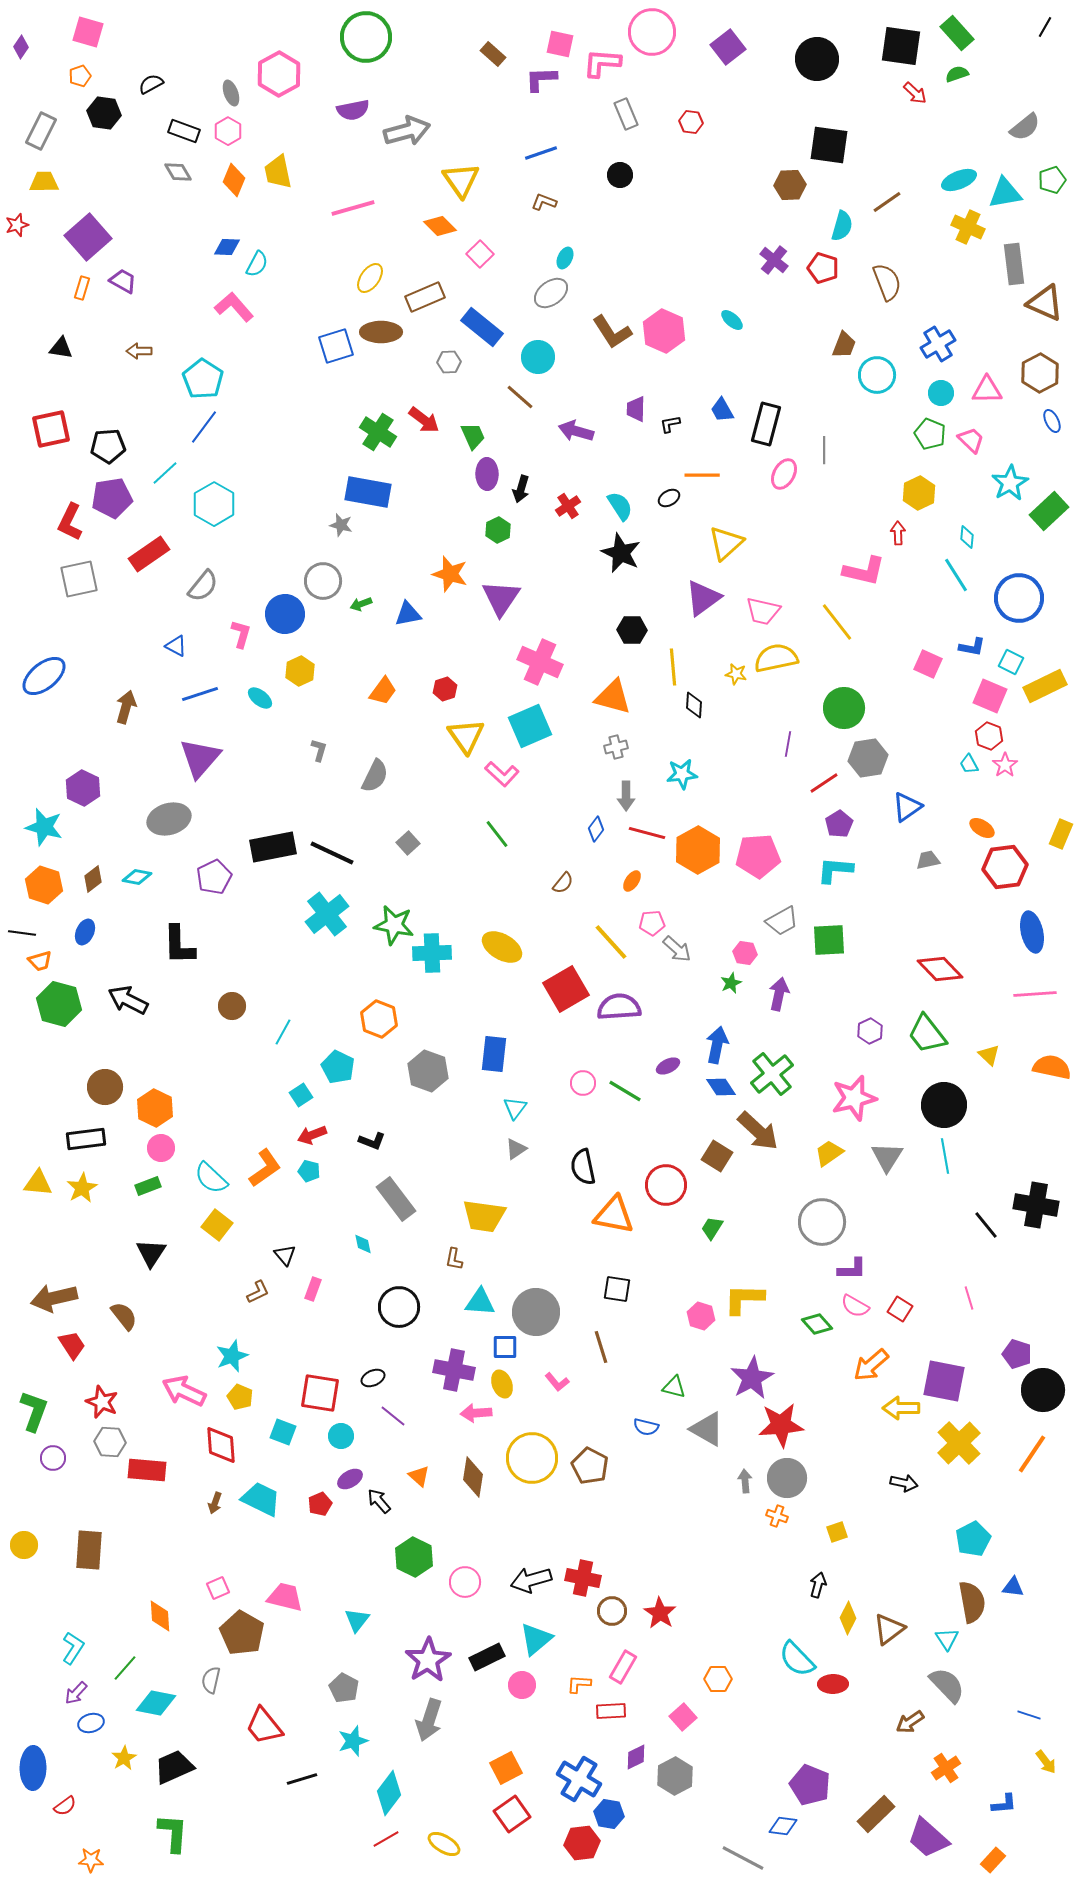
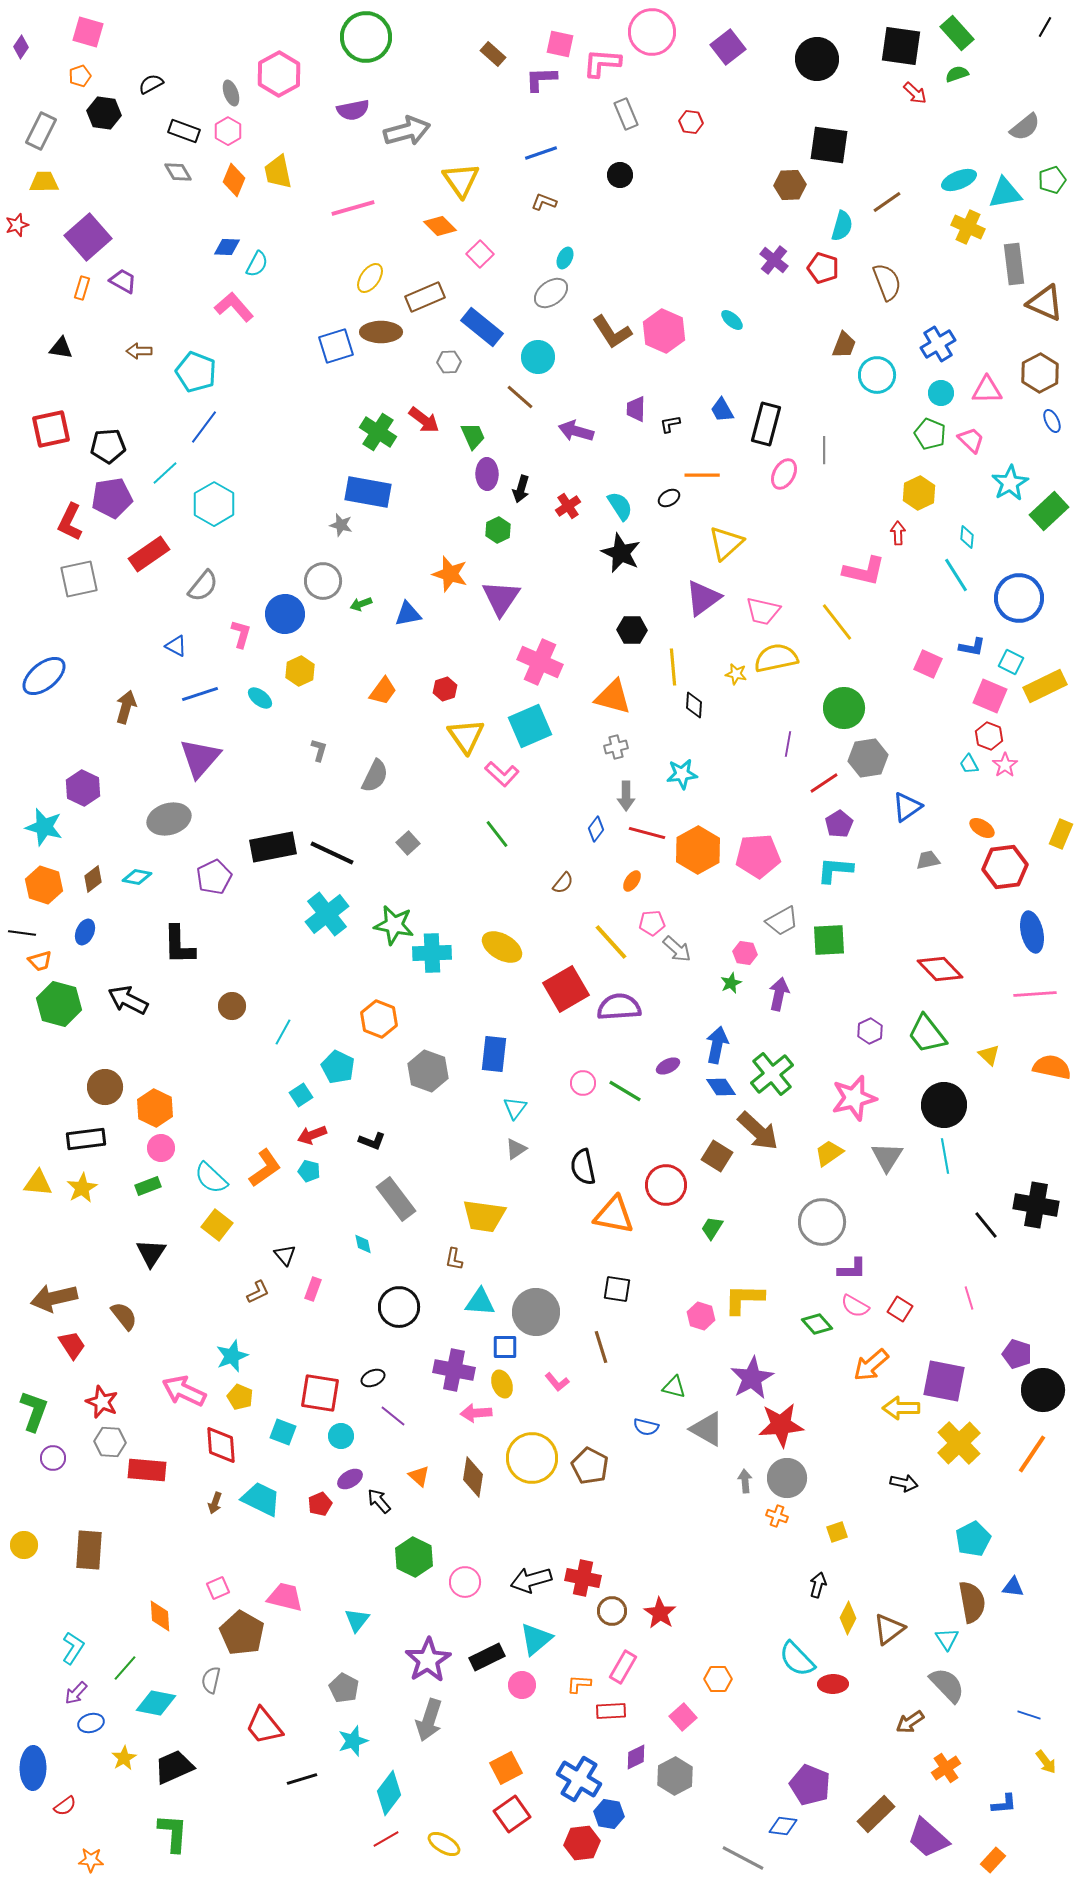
cyan pentagon at (203, 379): moved 7 px left, 7 px up; rotated 12 degrees counterclockwise
